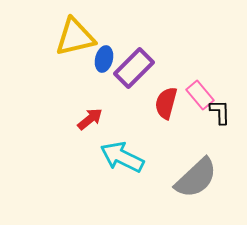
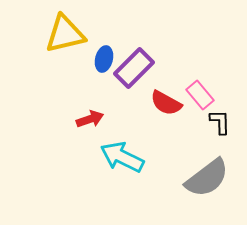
yellow triangle: moved 10 px left, 3 px up
red semicircle: rotated 76 degrees counterclockwise
black L-shape: moved 10 px down
red arrow: rotated 20 degrees clockwise
gray semicircle: moved 11 px right; rotated 6 degrees clockwise
